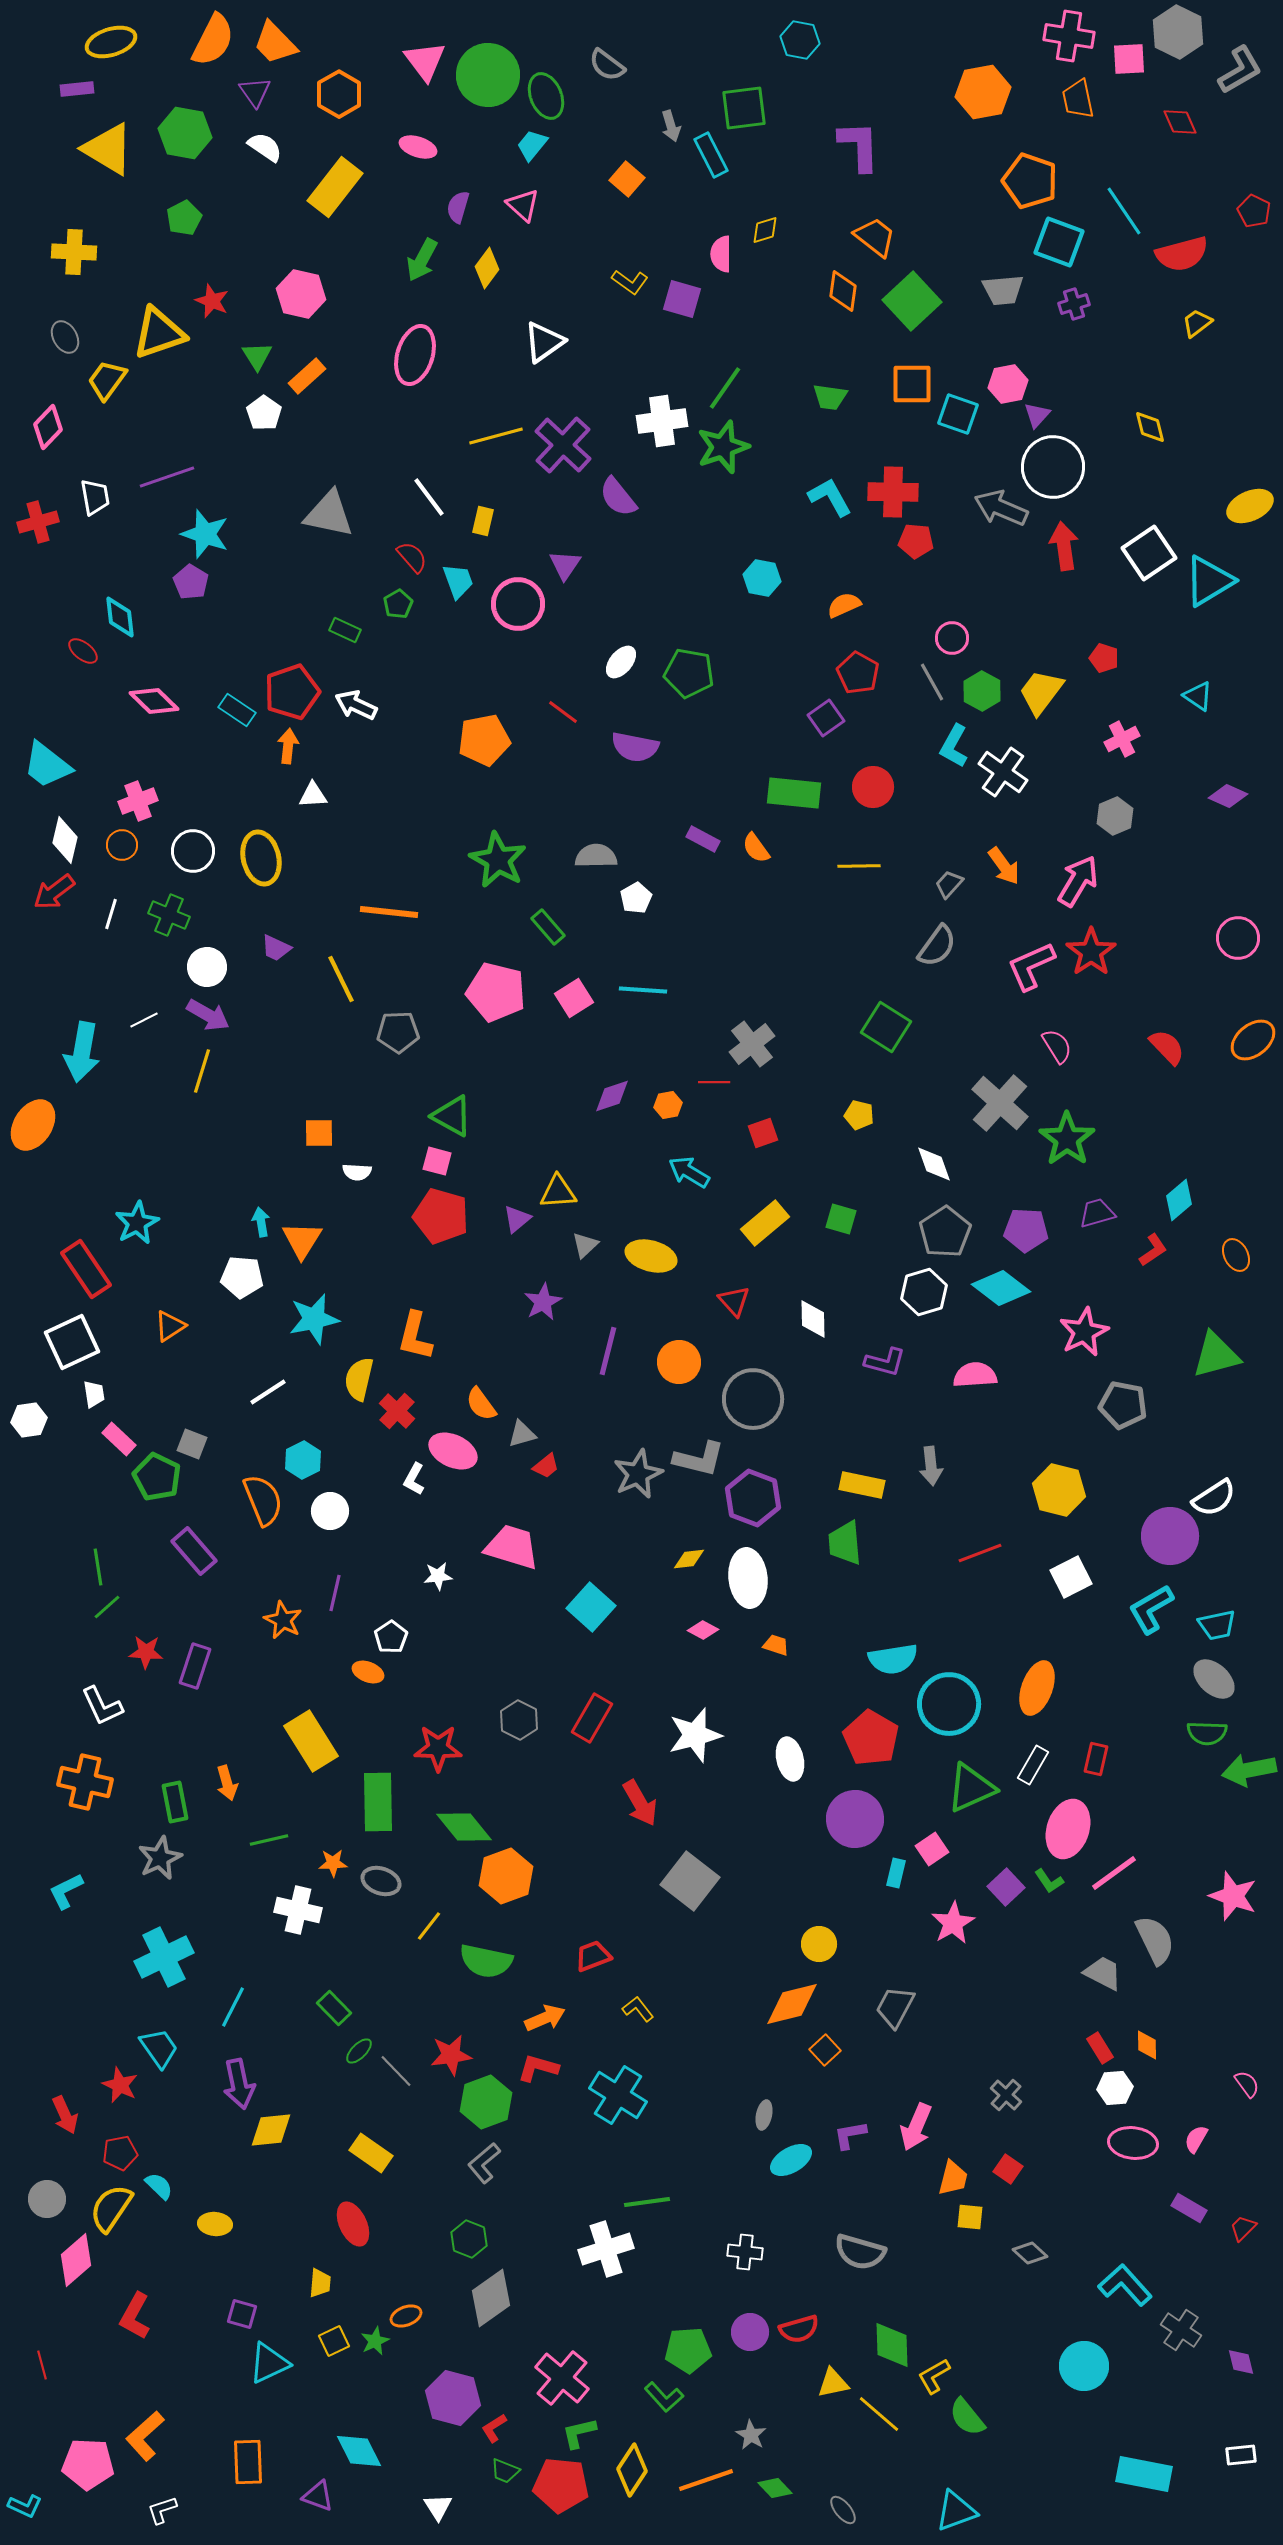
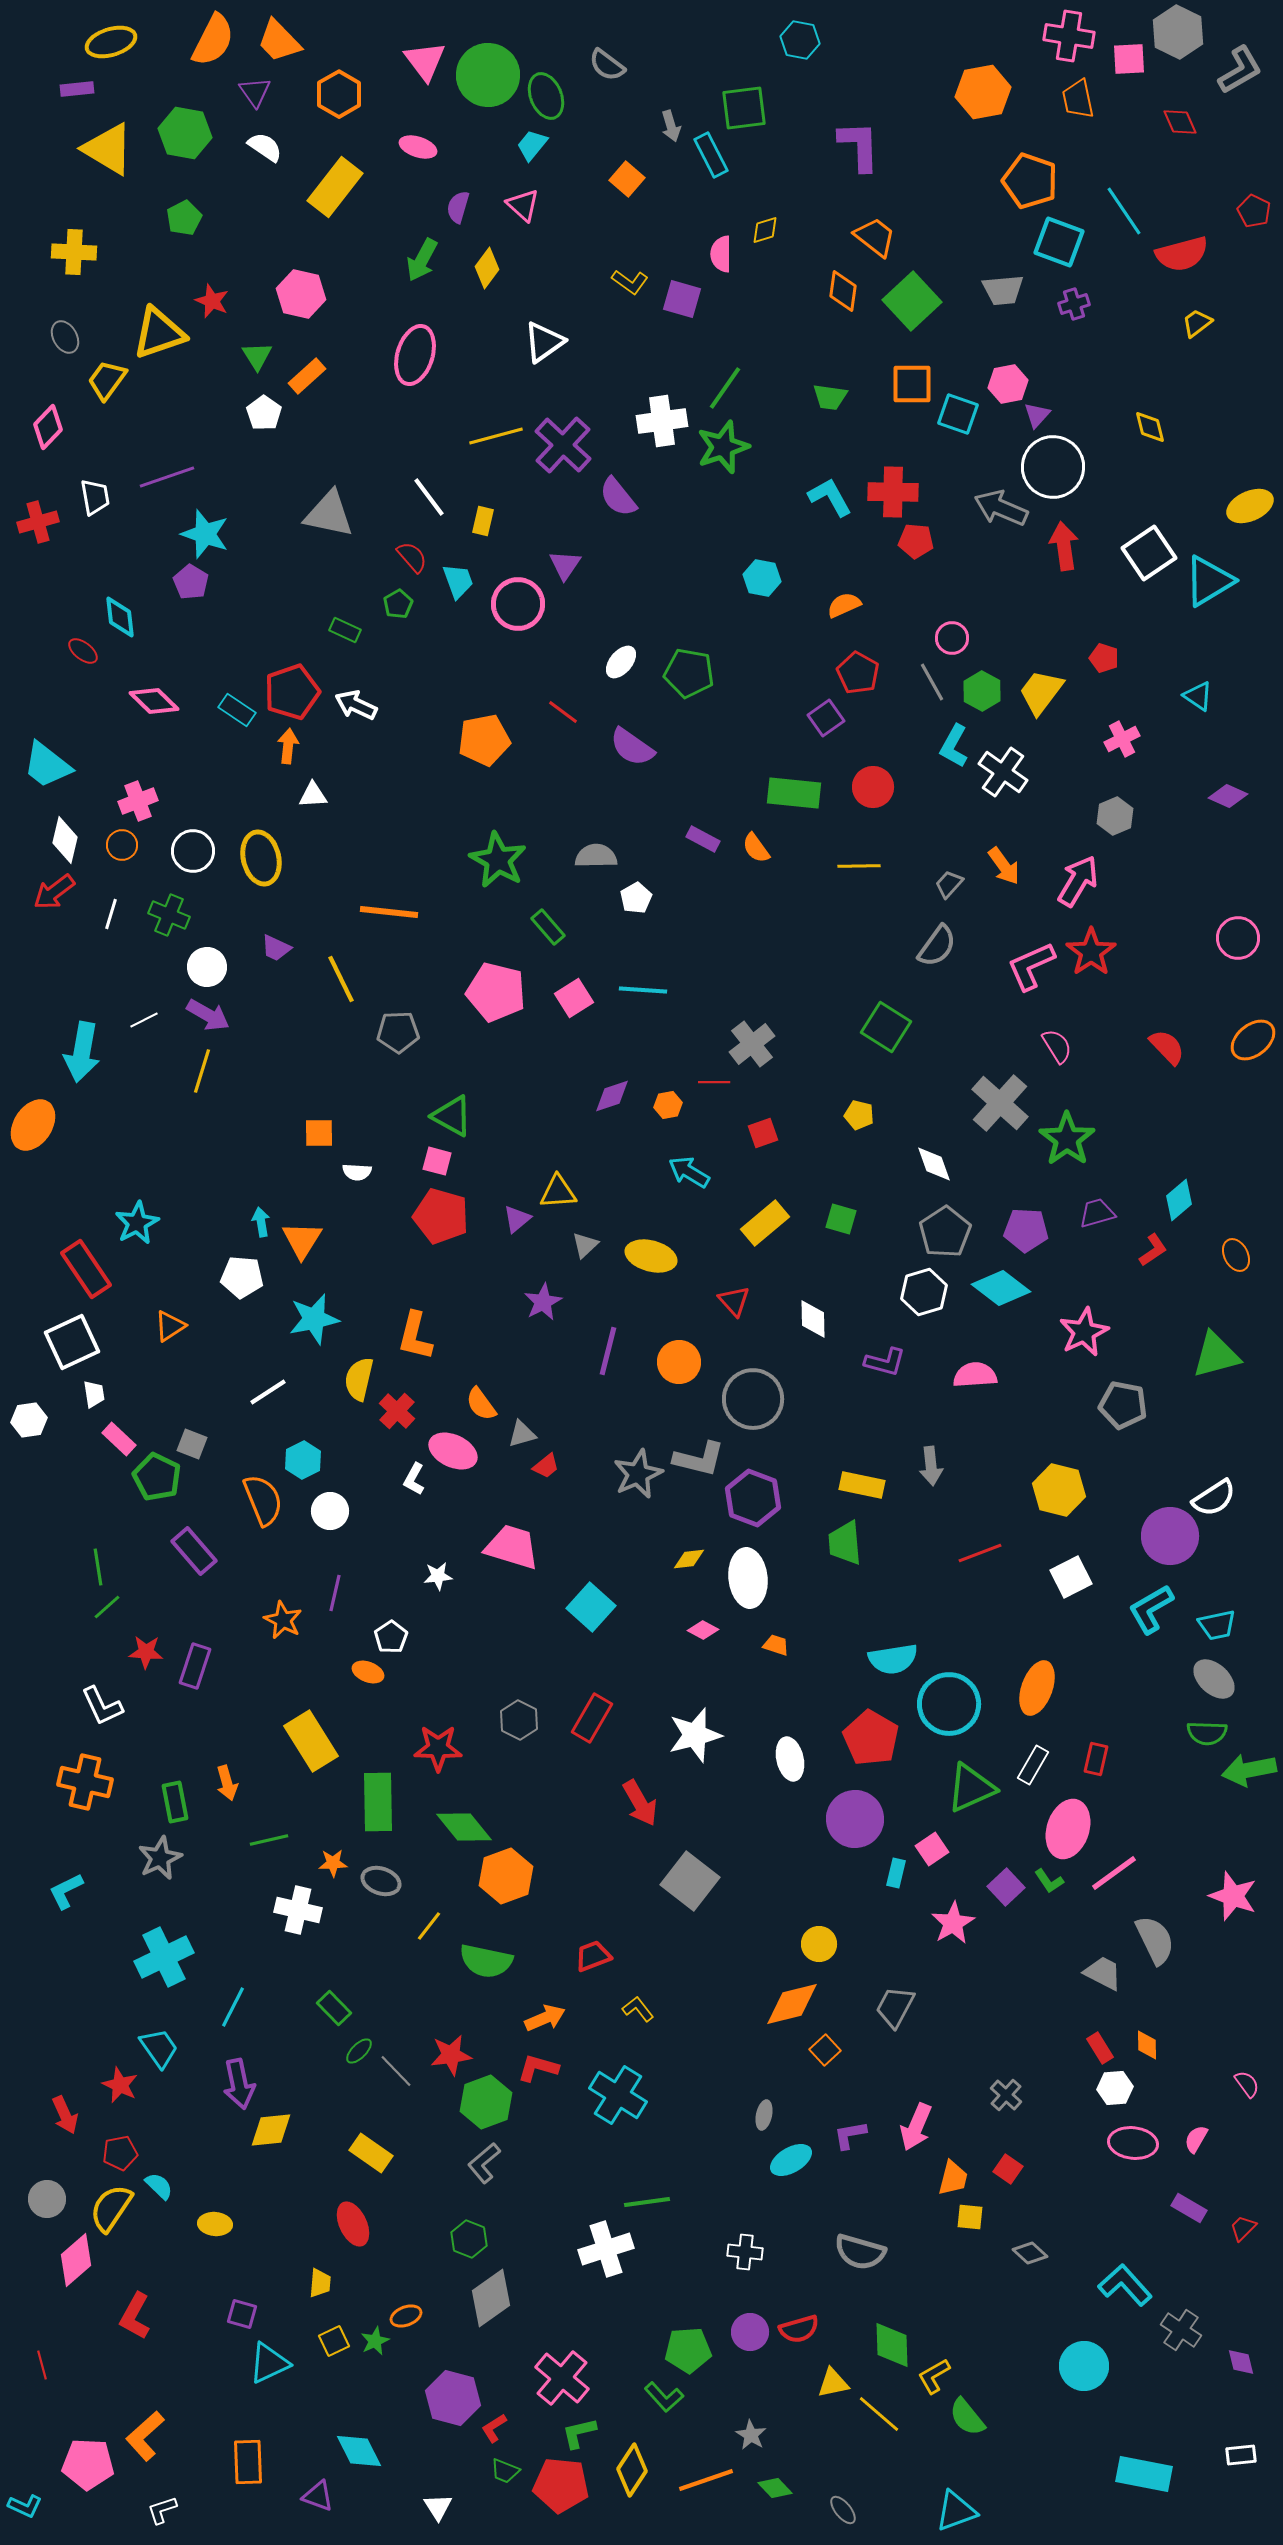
orange trapezoid at (275, 43): moved 4 px right, 2 px up
purple semicircle at (635, 747): moved 3 px left; rotated 24 degrees clockwise
